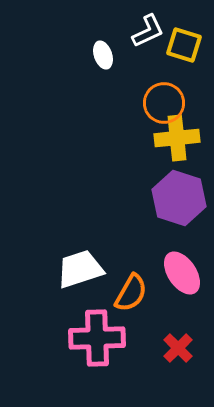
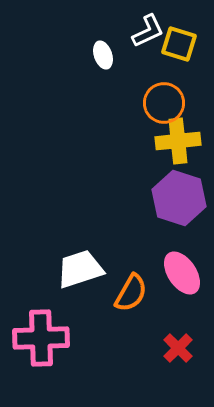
yellow square: moved 5 px left, 1 px up
yellow cross: moved 1 px right, 3 px down
pink cross: moved 56 px left
